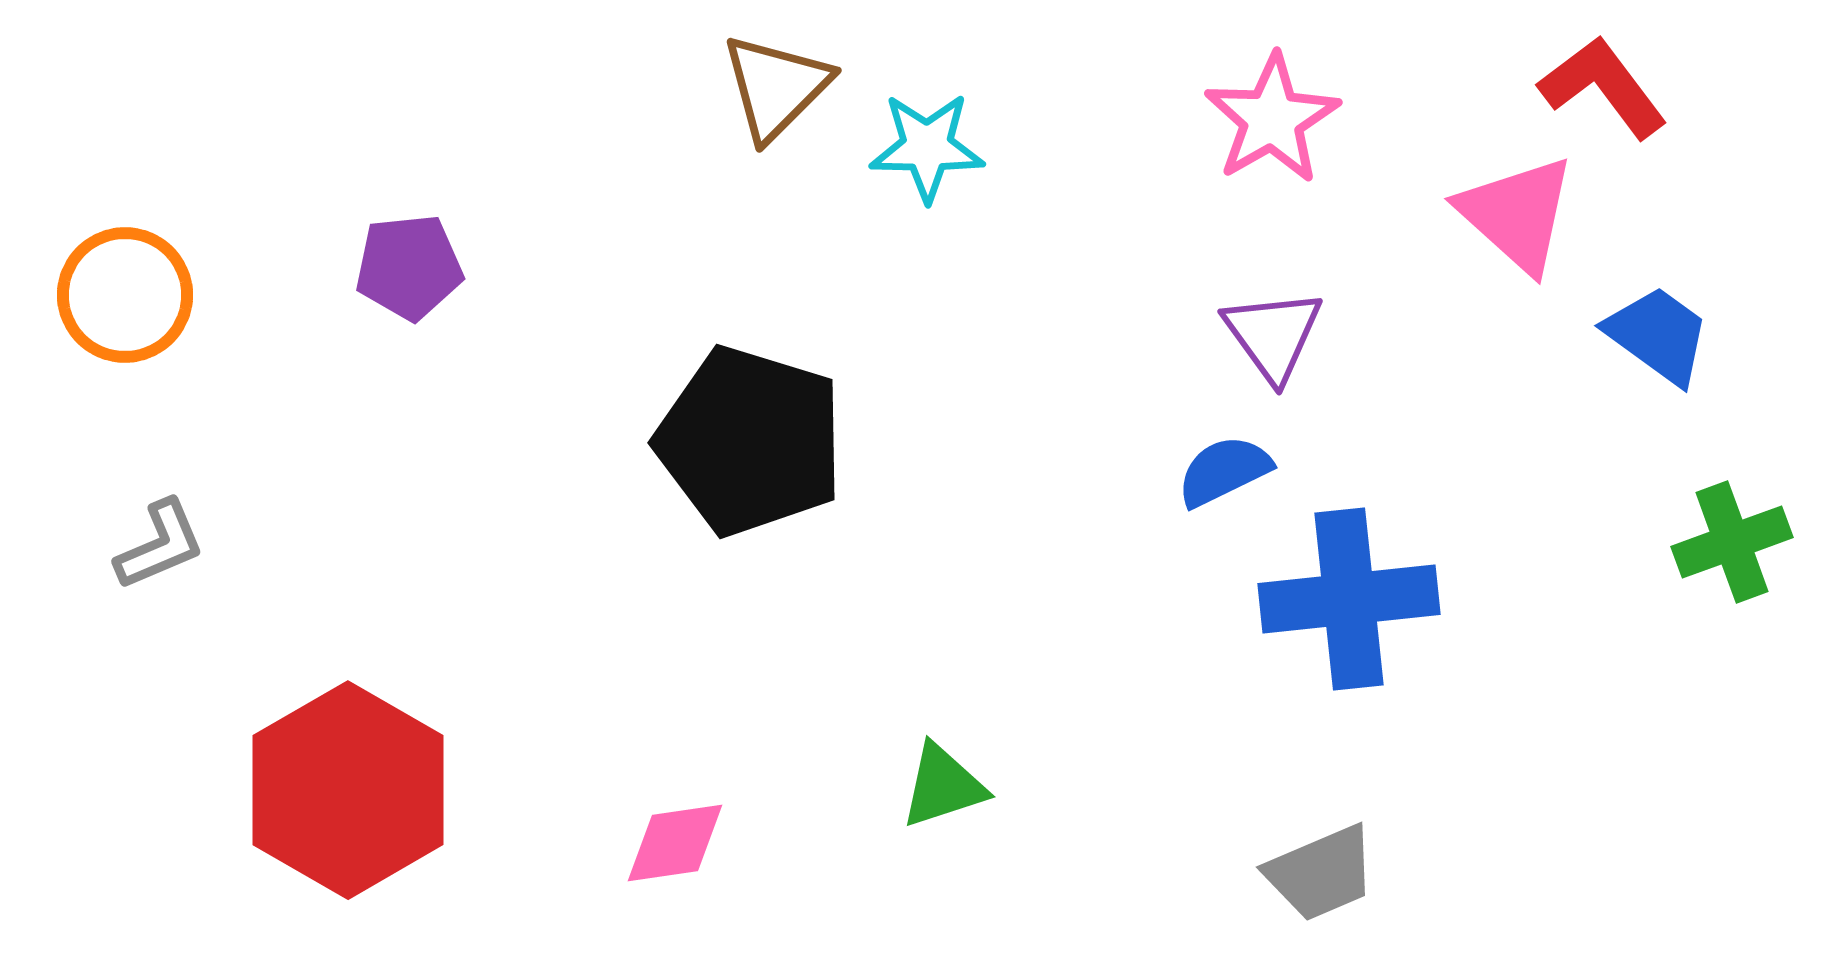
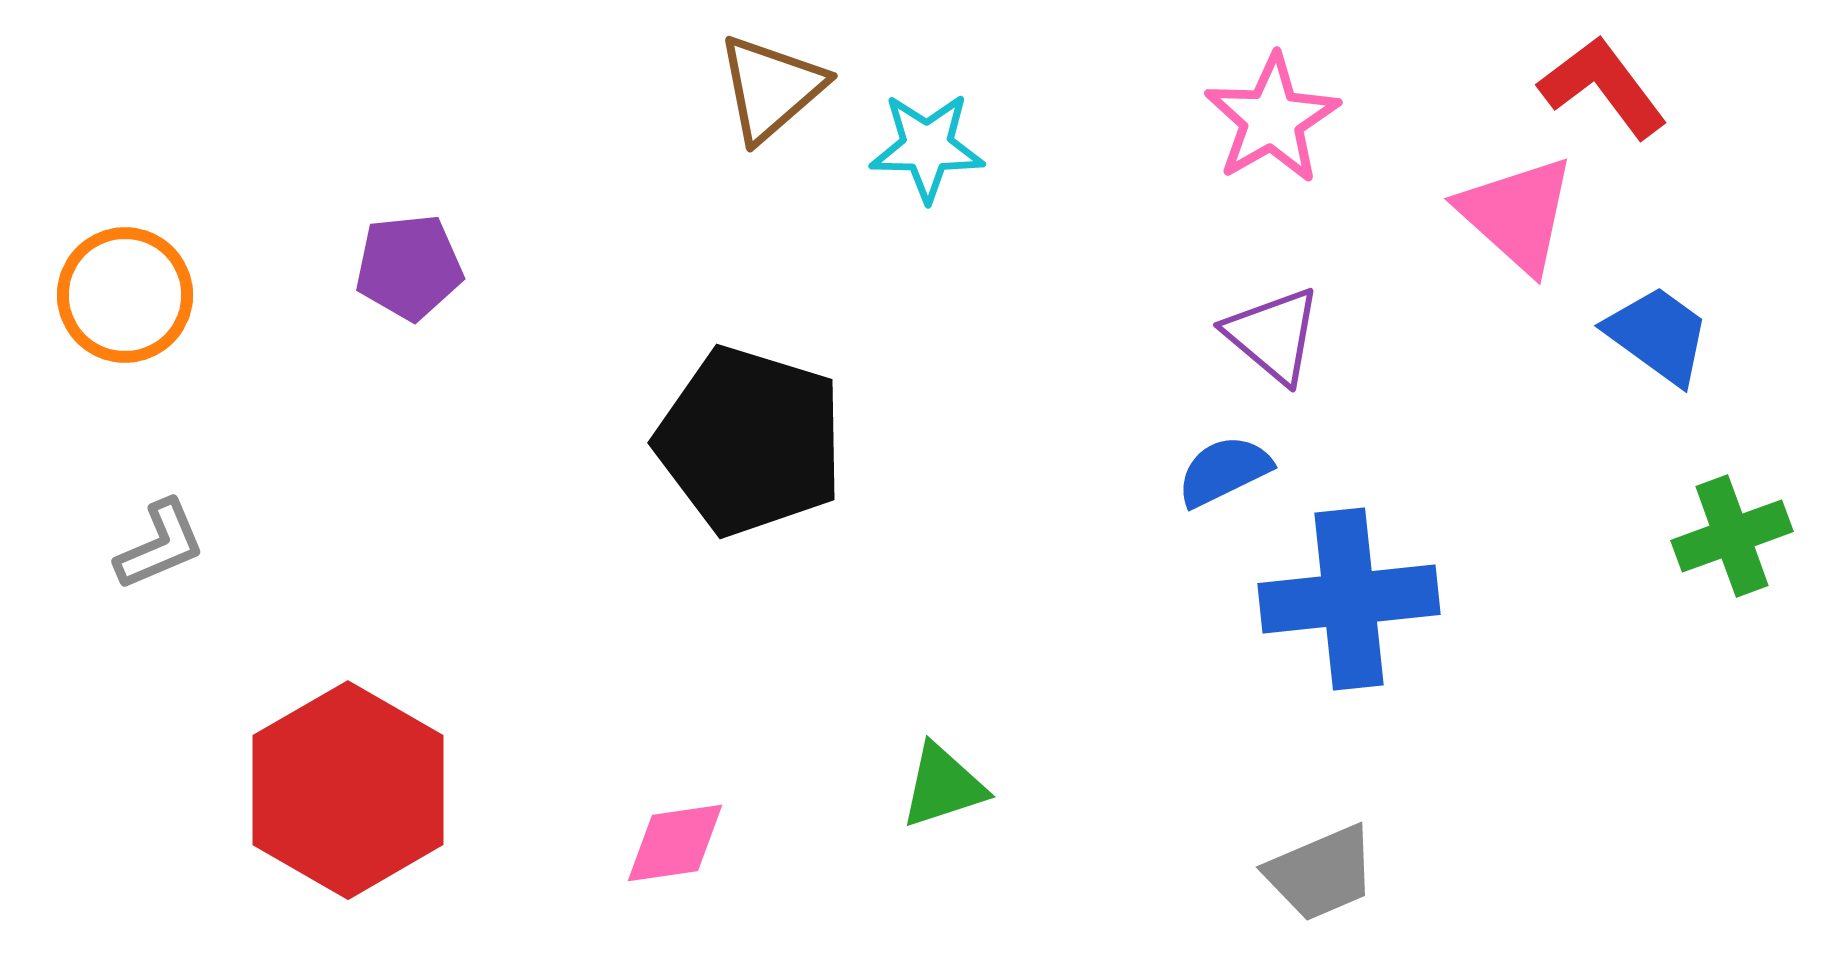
brown triangle: moved 5 px left, 1 px down; rotated 4 degrees clockwise
purple triangle: rotated 14 degrees counterclockwise
green cross: moved 6 px up
